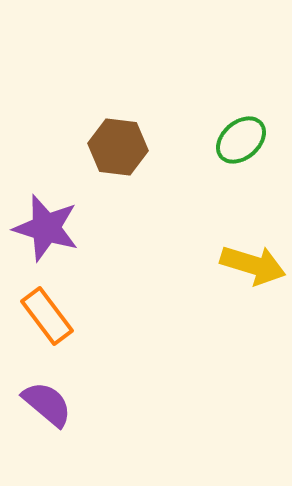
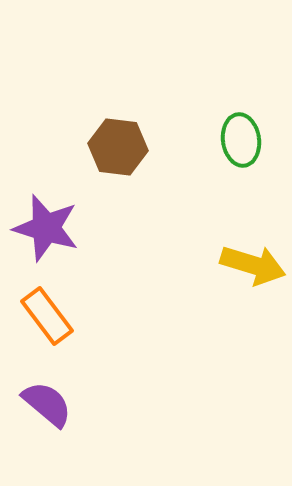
green ellipse: rotated 57 degrees counterclockwise
